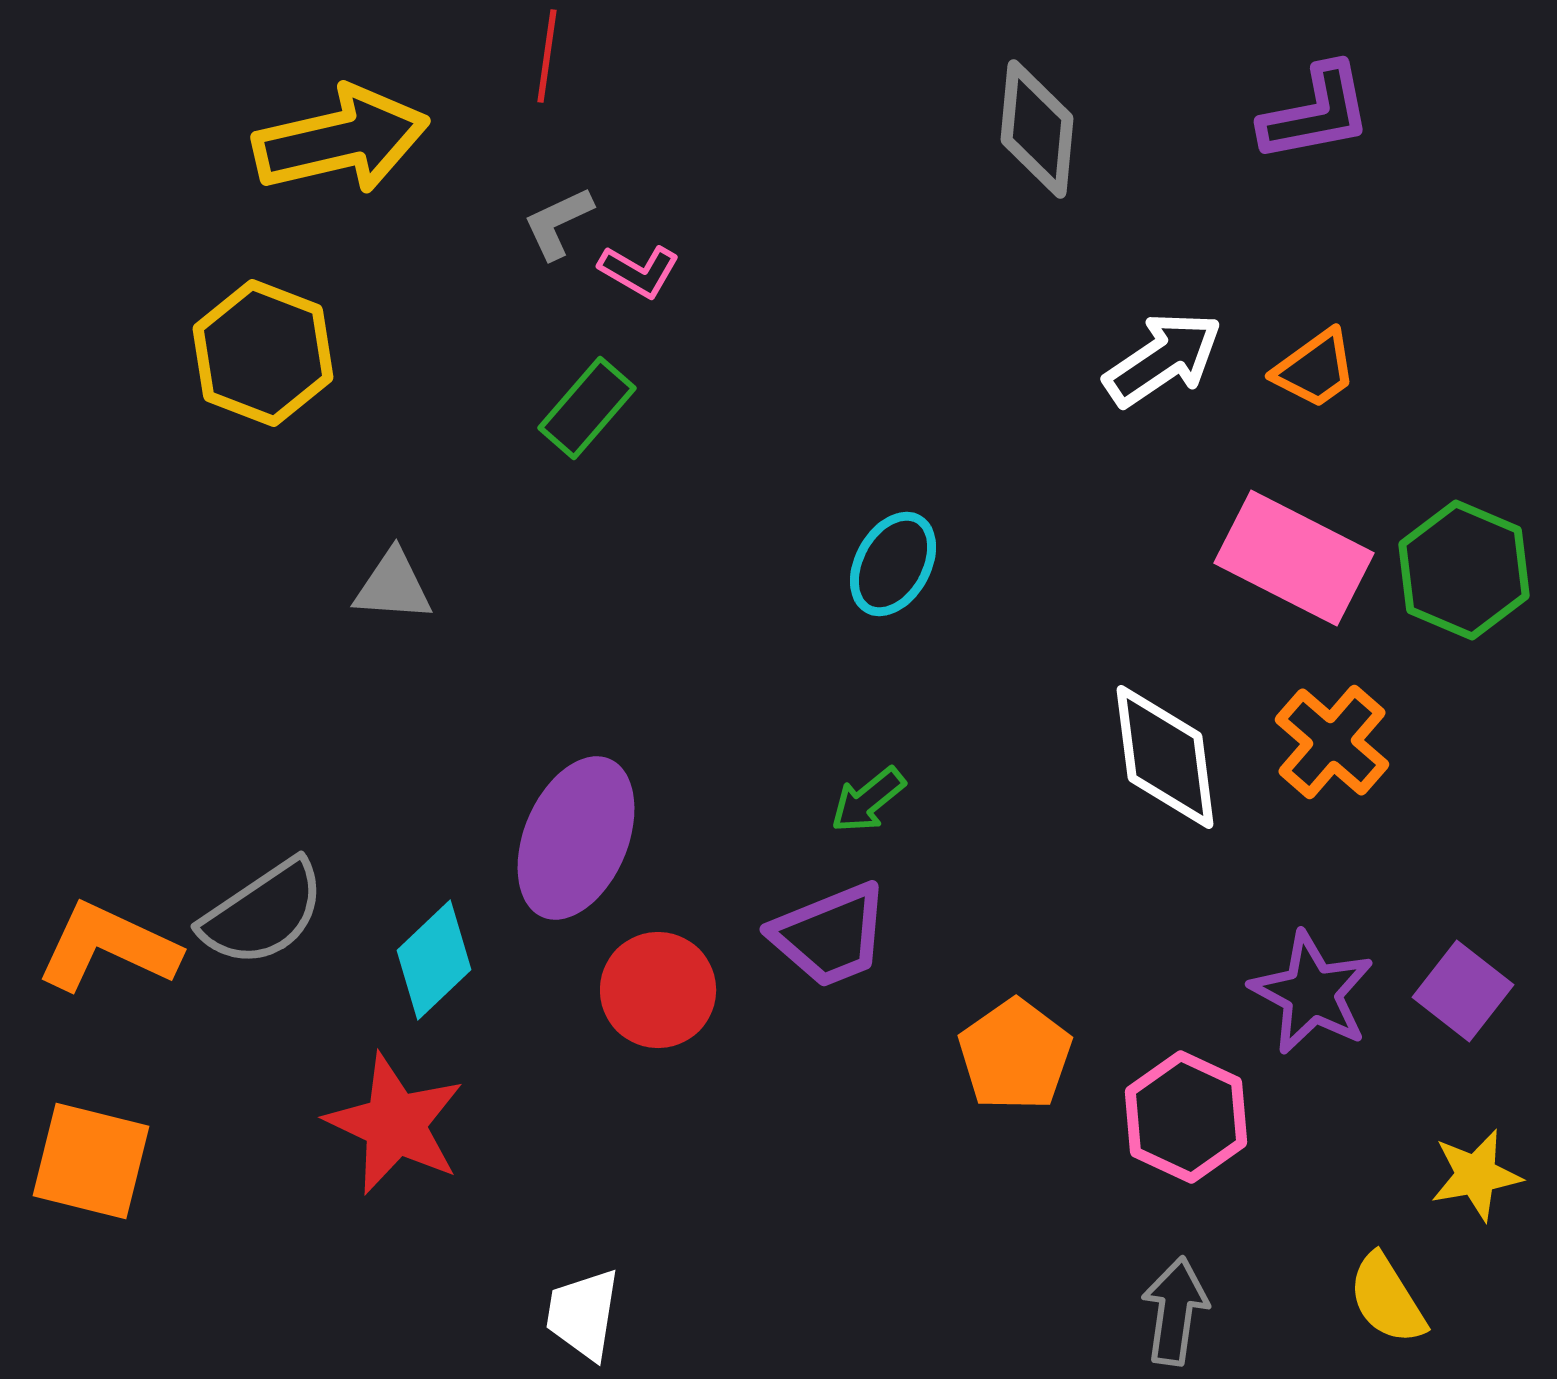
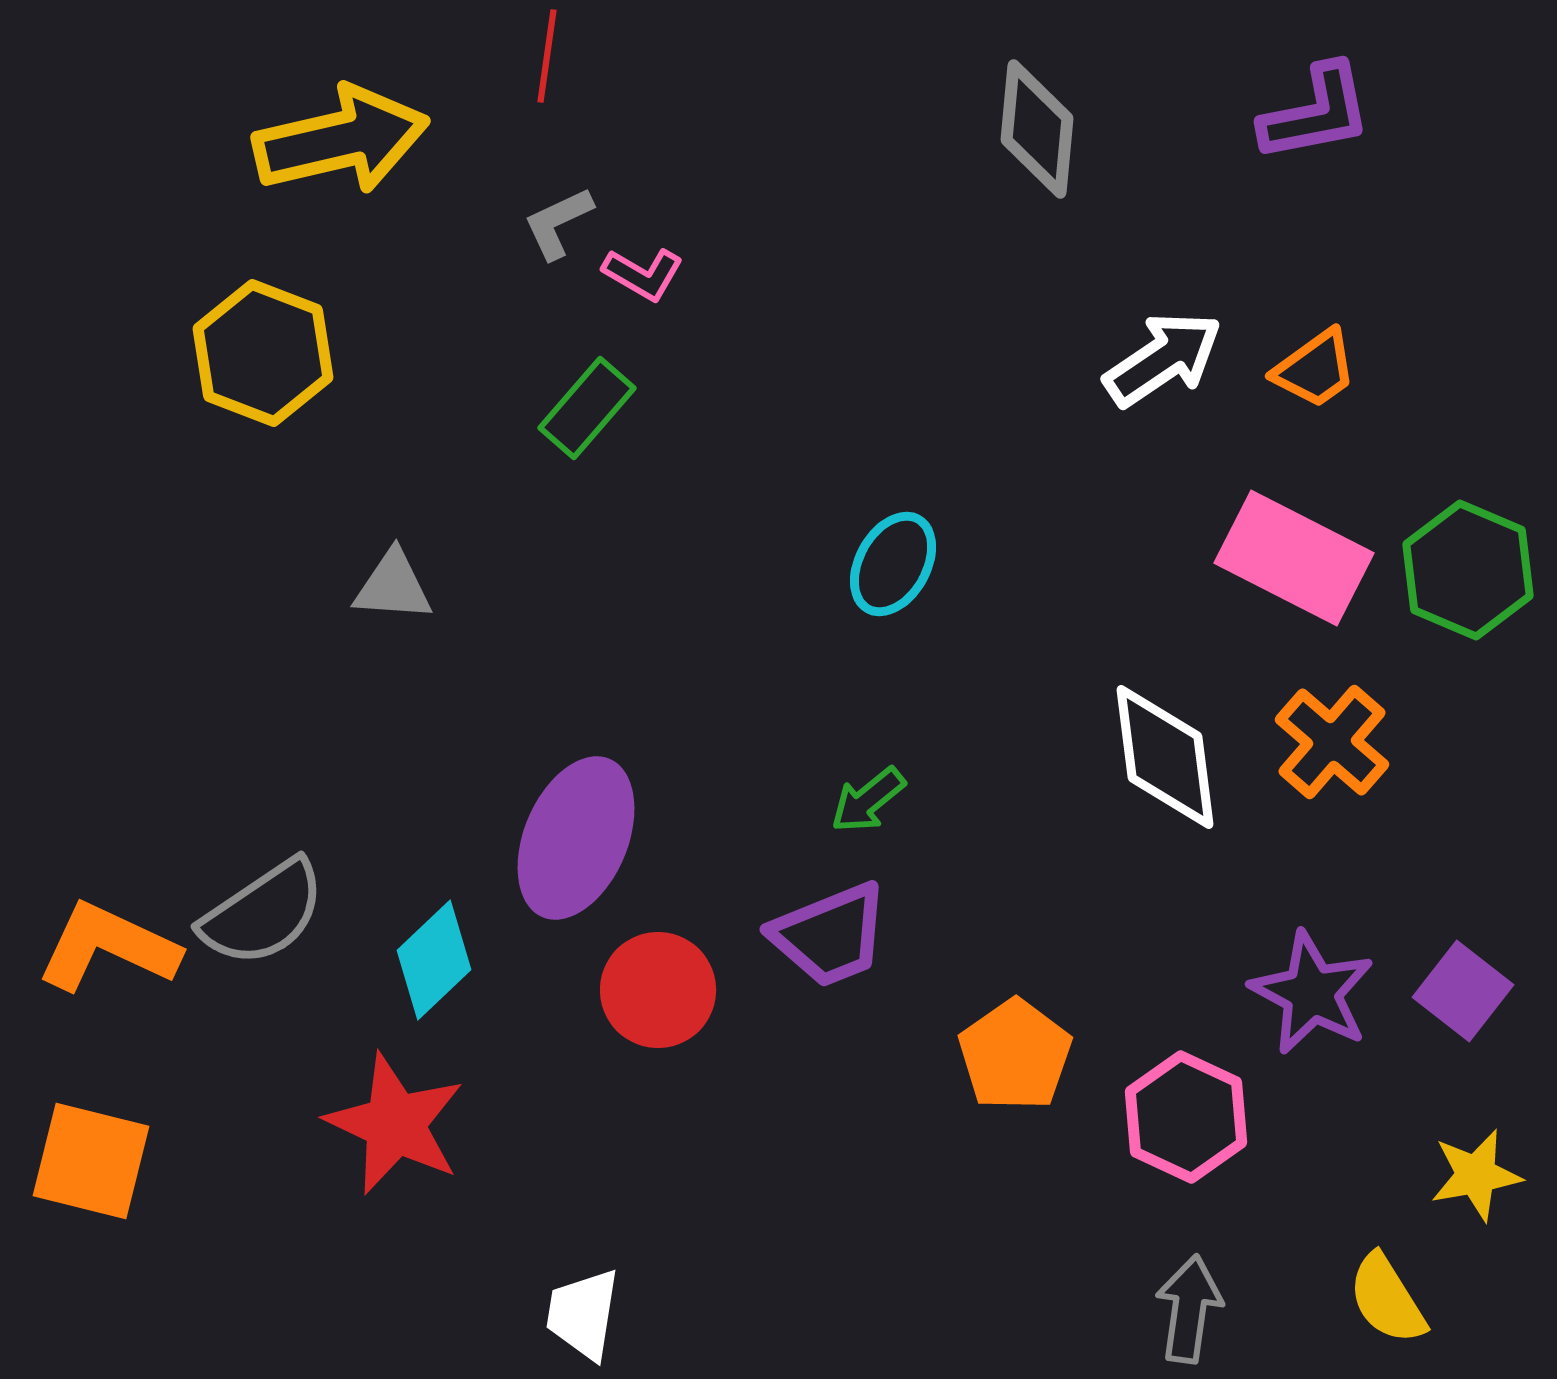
pink L-shape: moved 4 px right, 3 px down
green hexagon: moved 4 px right
gray arrow: moved 14 px right, 2 px up
